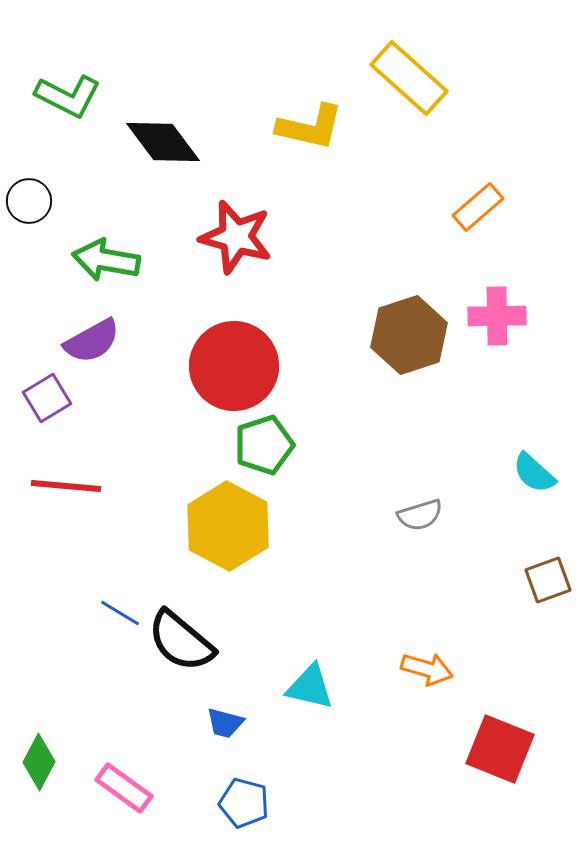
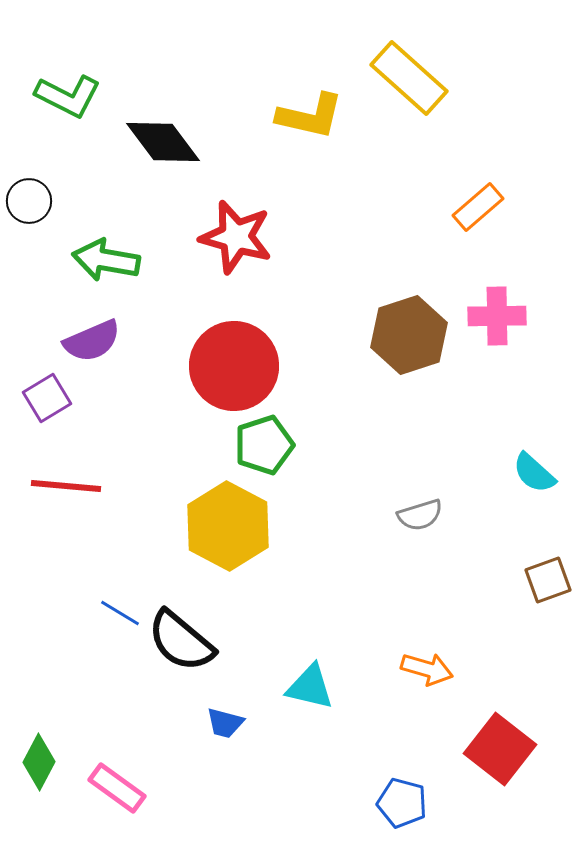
yellow L-shape: moved 11 px up
purple semicircle: rotated 6 degrees clockwise
red square: rotated 16 degrees clockwise
pink rectangle: moved 7 px left
blue pentagon: moved 158 px right
